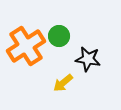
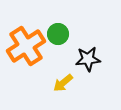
green circle: moved 1 px left, 2 px up
black star: rotated 15 degrees counterclockwise
